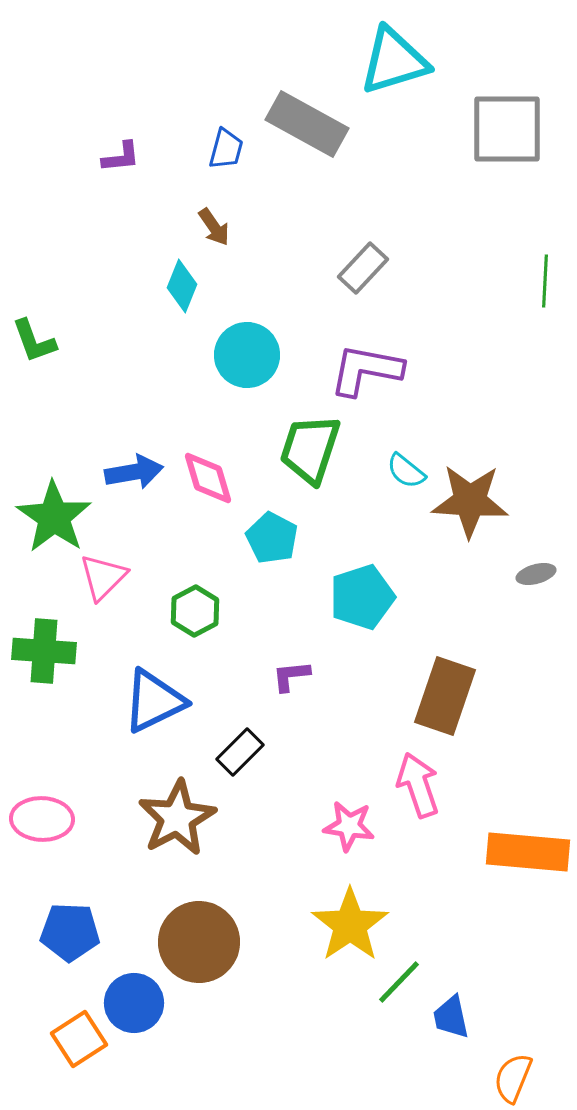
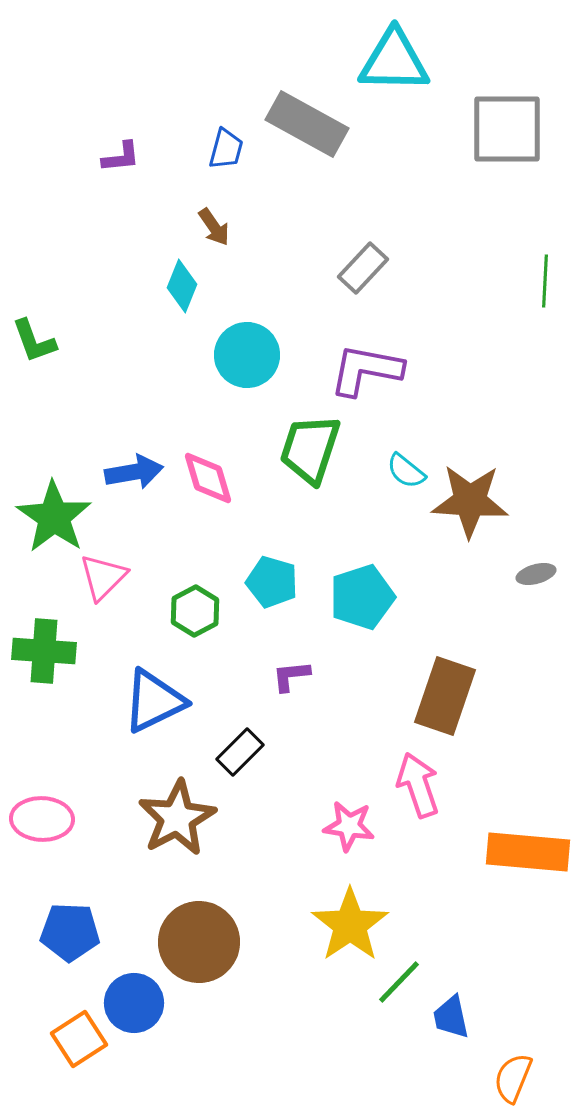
cyan triangle at (394, 61): rotated 18 degrees clockwise
cyan pentagon at (272, 538): moved 44 px down; rotated 12 degrees counterclockwise
